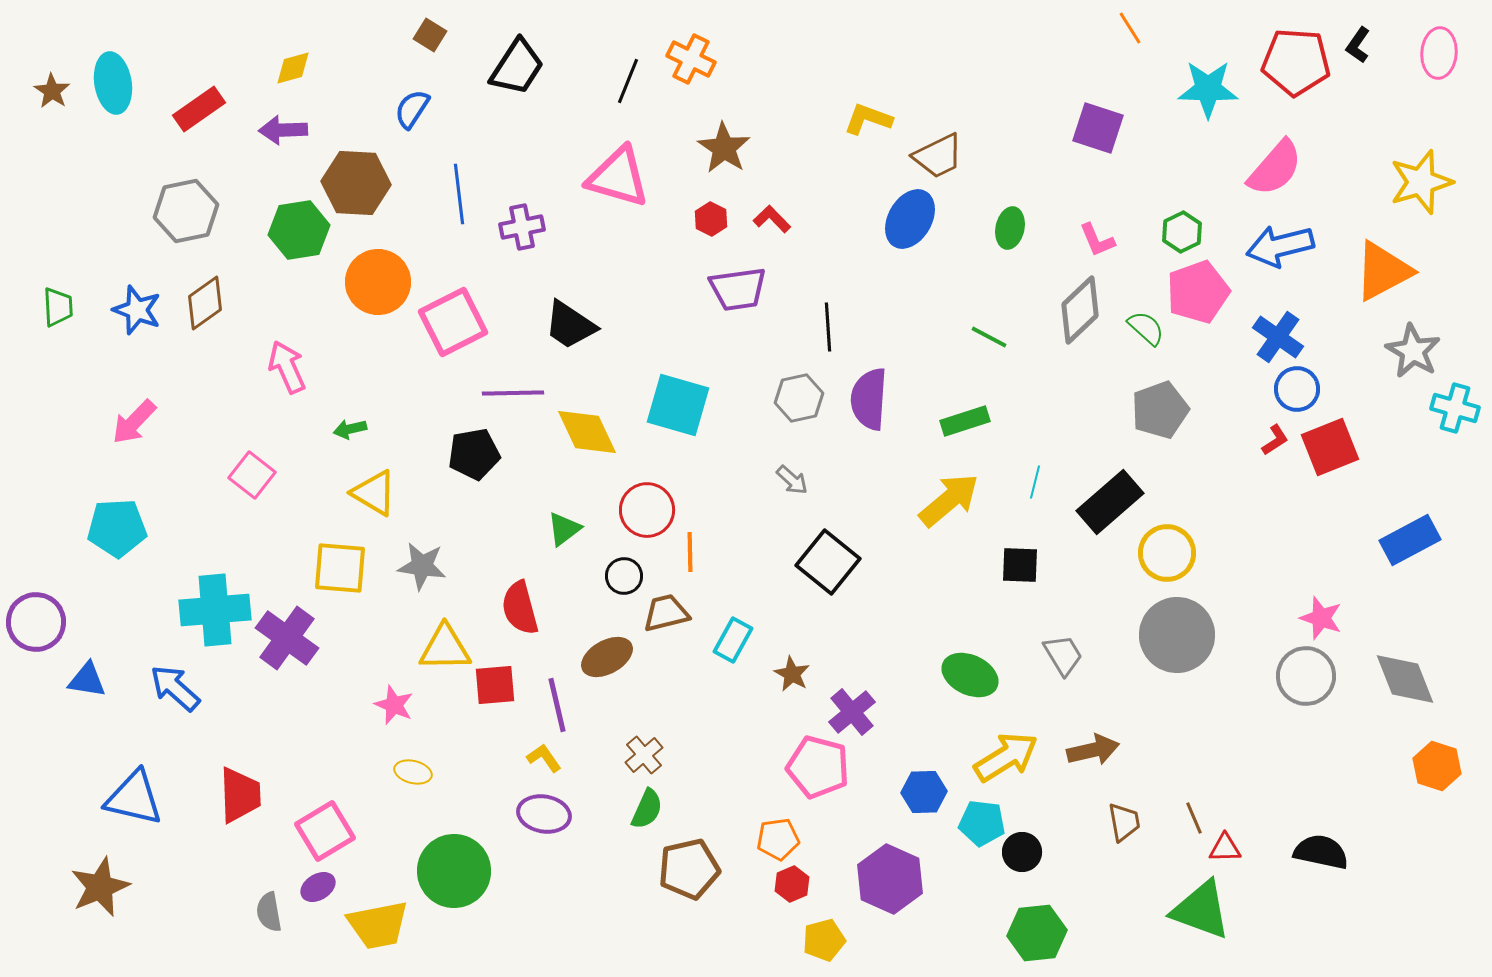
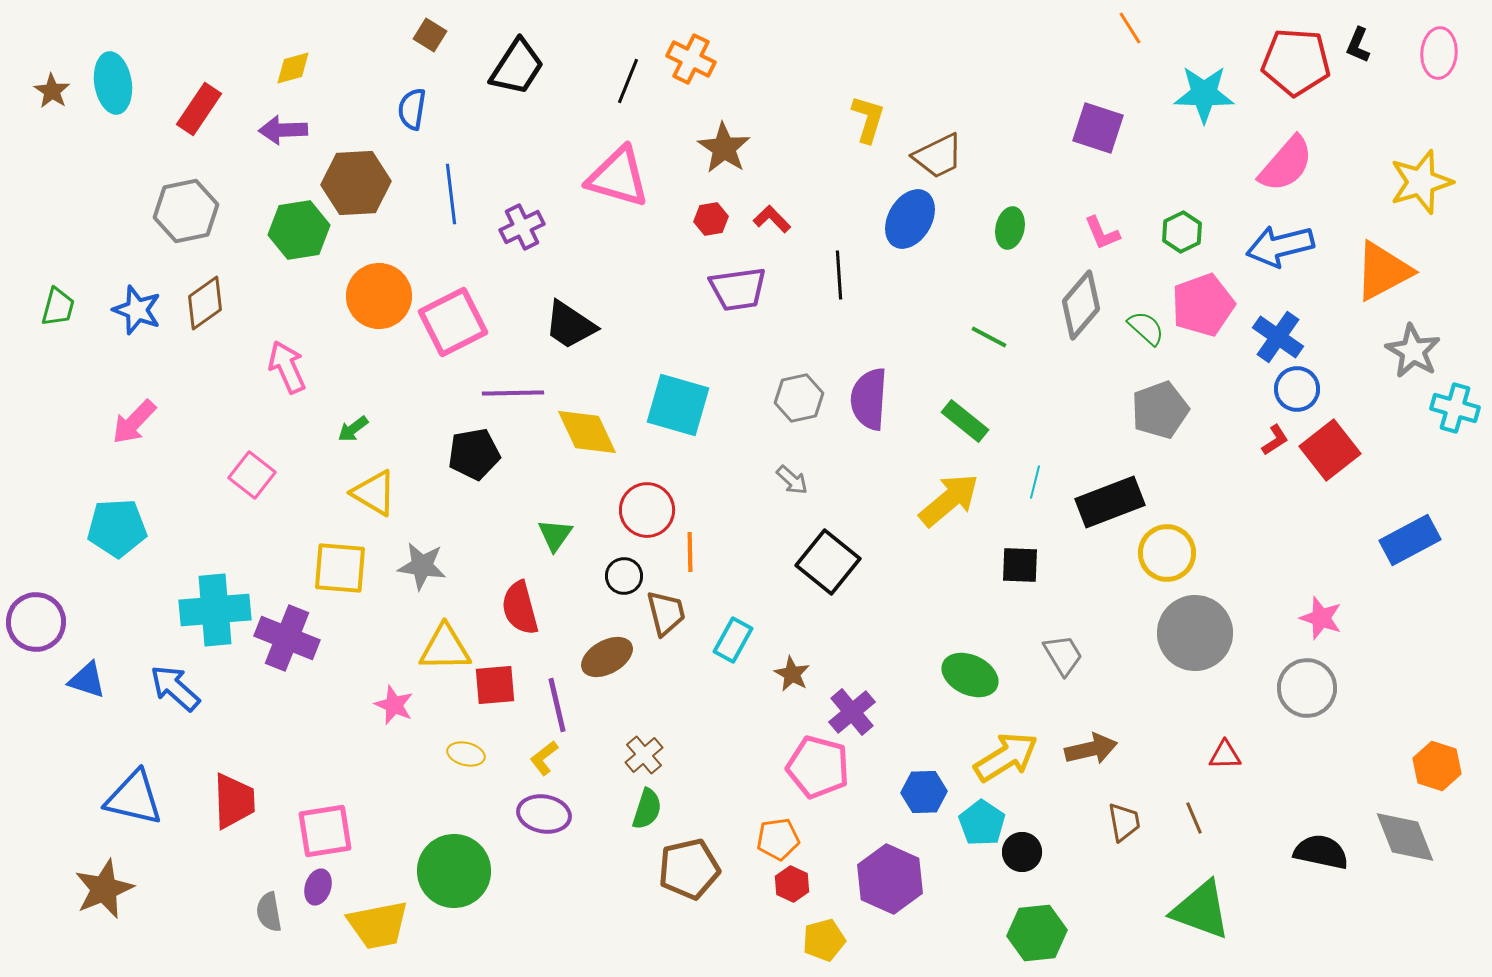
black L-shape at (1358, 45): rotated 12 degrees counterclockwise
cyan star at (1208, 89): moved 4 px left, 5 px down
red rectangle at (199, 109): rotated 21 degrees counterclockwise
blue semicircle at (412, 109): rotated 24 degrees counterclockwise
yellow L-shape at (868, 119): rotated 87 degrees clockwise
pink semicircle at (1275, 168): moved 11 px right, 4 px up
brown hexagon at (356, 183): rotated 6 degrees counterclockwise
blue line at (459, 194): moved 8 px left
red hexagon at (711, 219): rotated 24 degrees clockwise
purple cross at (522, 227): rotated 15 degrees counterclockwise
pink L-shape at (1097, 240): moved 5 px right, 7 px up
orange circle at (378, 282): moved 1 px right, 14 px down
pink pentagon at (1198, 292): moved 5 px right, 13 px down
green trapezoid at (58, 307): rotated 18 degrees clockwise
gray diamond at (1080, 310): moved 1 px right, 5 px up; rotated 6 degrees counterclockwise
black line at (828, 327): moved 11 px right, 52 px up
green rectangle at (965, 421): rotated 57 degrees clockwise
green arrow at (350, 429): moved 3 px right; rotated 24 degrees counterclockwise
red square at (1330, 447): moved 3 px down; rotated 16 degrees counterclockwise
black rectangle at (1110, 502): rotated 20 degrees clockwise
green triangle at (564, 529): moved 9 px left, 6 px down; rotated 18 degrees counterclockwise
brown trapezoid at (666, 613): rotated 90 degrees clockwise
gray circle at (1177, 635): moved 18 px right, 2 px up
purple cross at (287, 638): rotated 14 degrees counterclockwise
gray circle at (1306, 676): moved 1 px right, 12 px down
gray diamond at (1405, 679): moved 158 px down
blue triangle at (87, 680): rotated 9 degrees clockwise
brown arrow at (1093, 750): moved 2 px left, 1 px up
yellow L-shape at (544, 758): rotated 93 degrees counterclockwise
yellow ellipse at (413, 772): moved 53 px right, 18 px up
red trapezoid at (240, 795): moved 6 px left, 6 px down
green semicircle at (647, 809): rotated 6 degrees counterclockwise
cyan pentagon at (982, 823): rotated 27 degrees clockwise
pink square at (325, 831): rotated 22 degrees clockwise
red triangle at (1225, 848): moved 93 px up
red hexagon at (792, 884): rotated 12 degrees counterclockwise
brown star at (100, 887): moved 4 px right, 2 px down
purple ellipse at (318, 887): rotated 40 degrees counterclockwise
